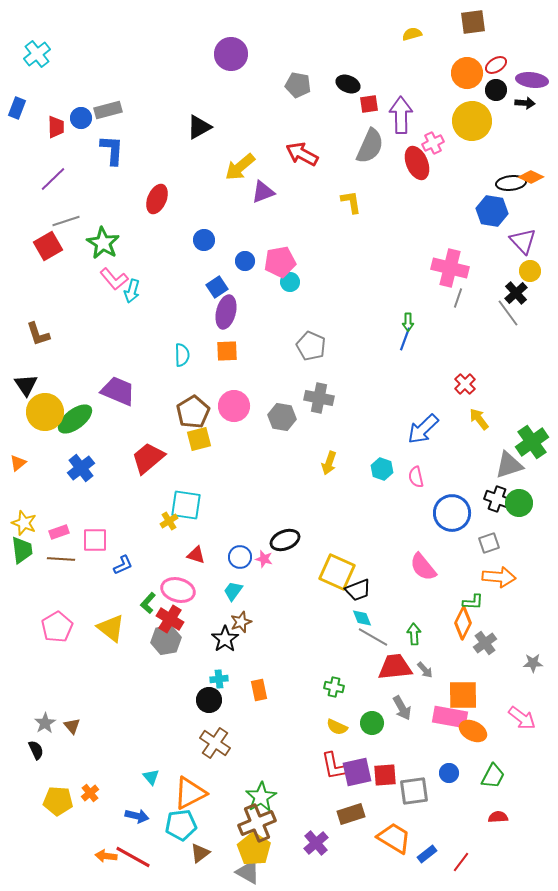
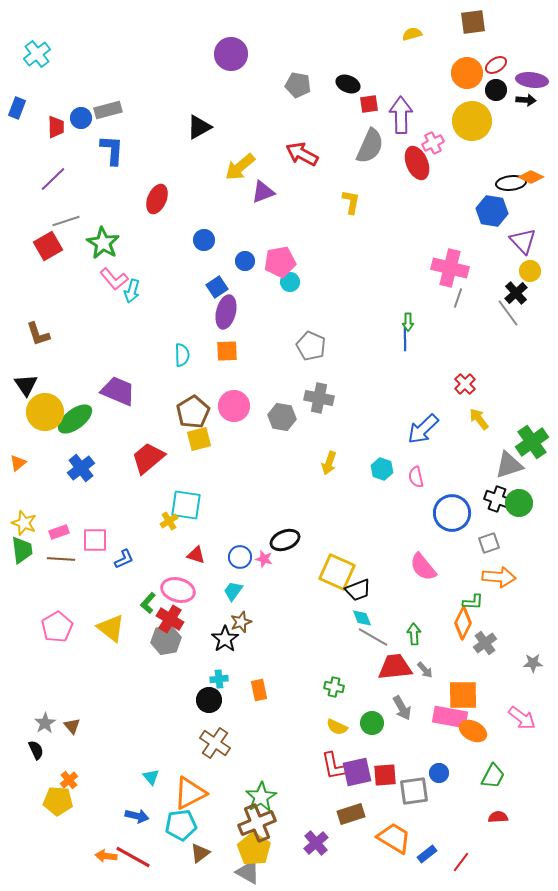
black arrow at (525, 103): moved 1 px right, 3 px up
yellow L-shape at (351, 202): rotated 20 degrees clockwise
blue line at (405, 339): rotated 20 degrees counterclockwise
blue L-shape at (123, 565): moved 1 px right, 6 px up
blue circle at (449, 773): moved 10 px left
orange cross at (90, 793): moved 21 px left, 13 px up
